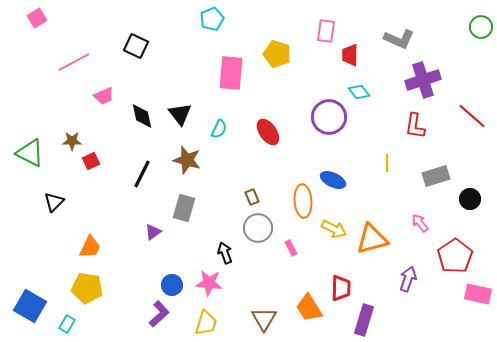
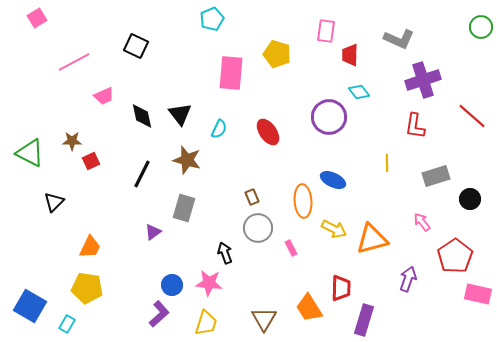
pink arrow at (420, 223): moved 2 px right, 1 px up
